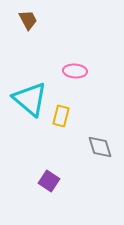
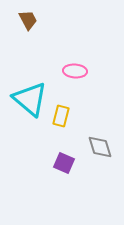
purple square: moved 15 px right, 18 px up; rotated 10 degrees counterclockwise
